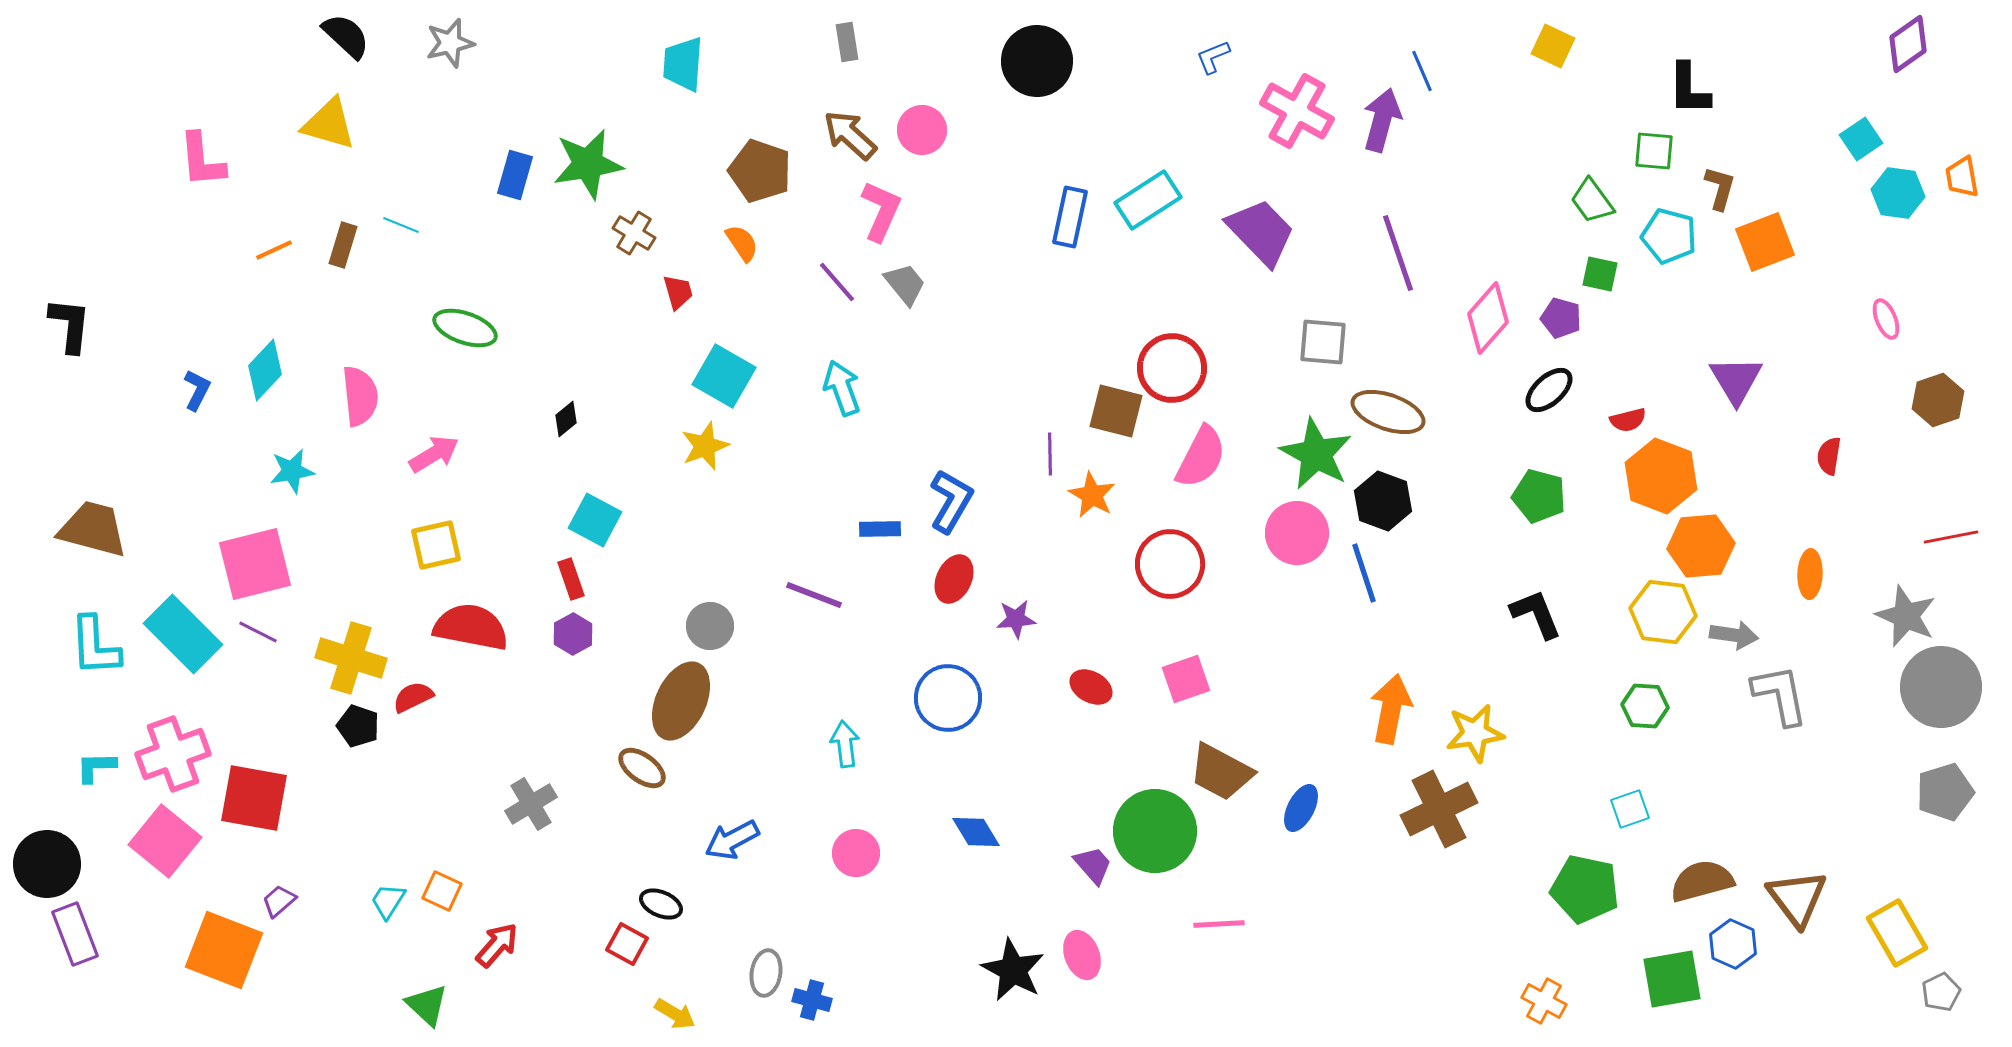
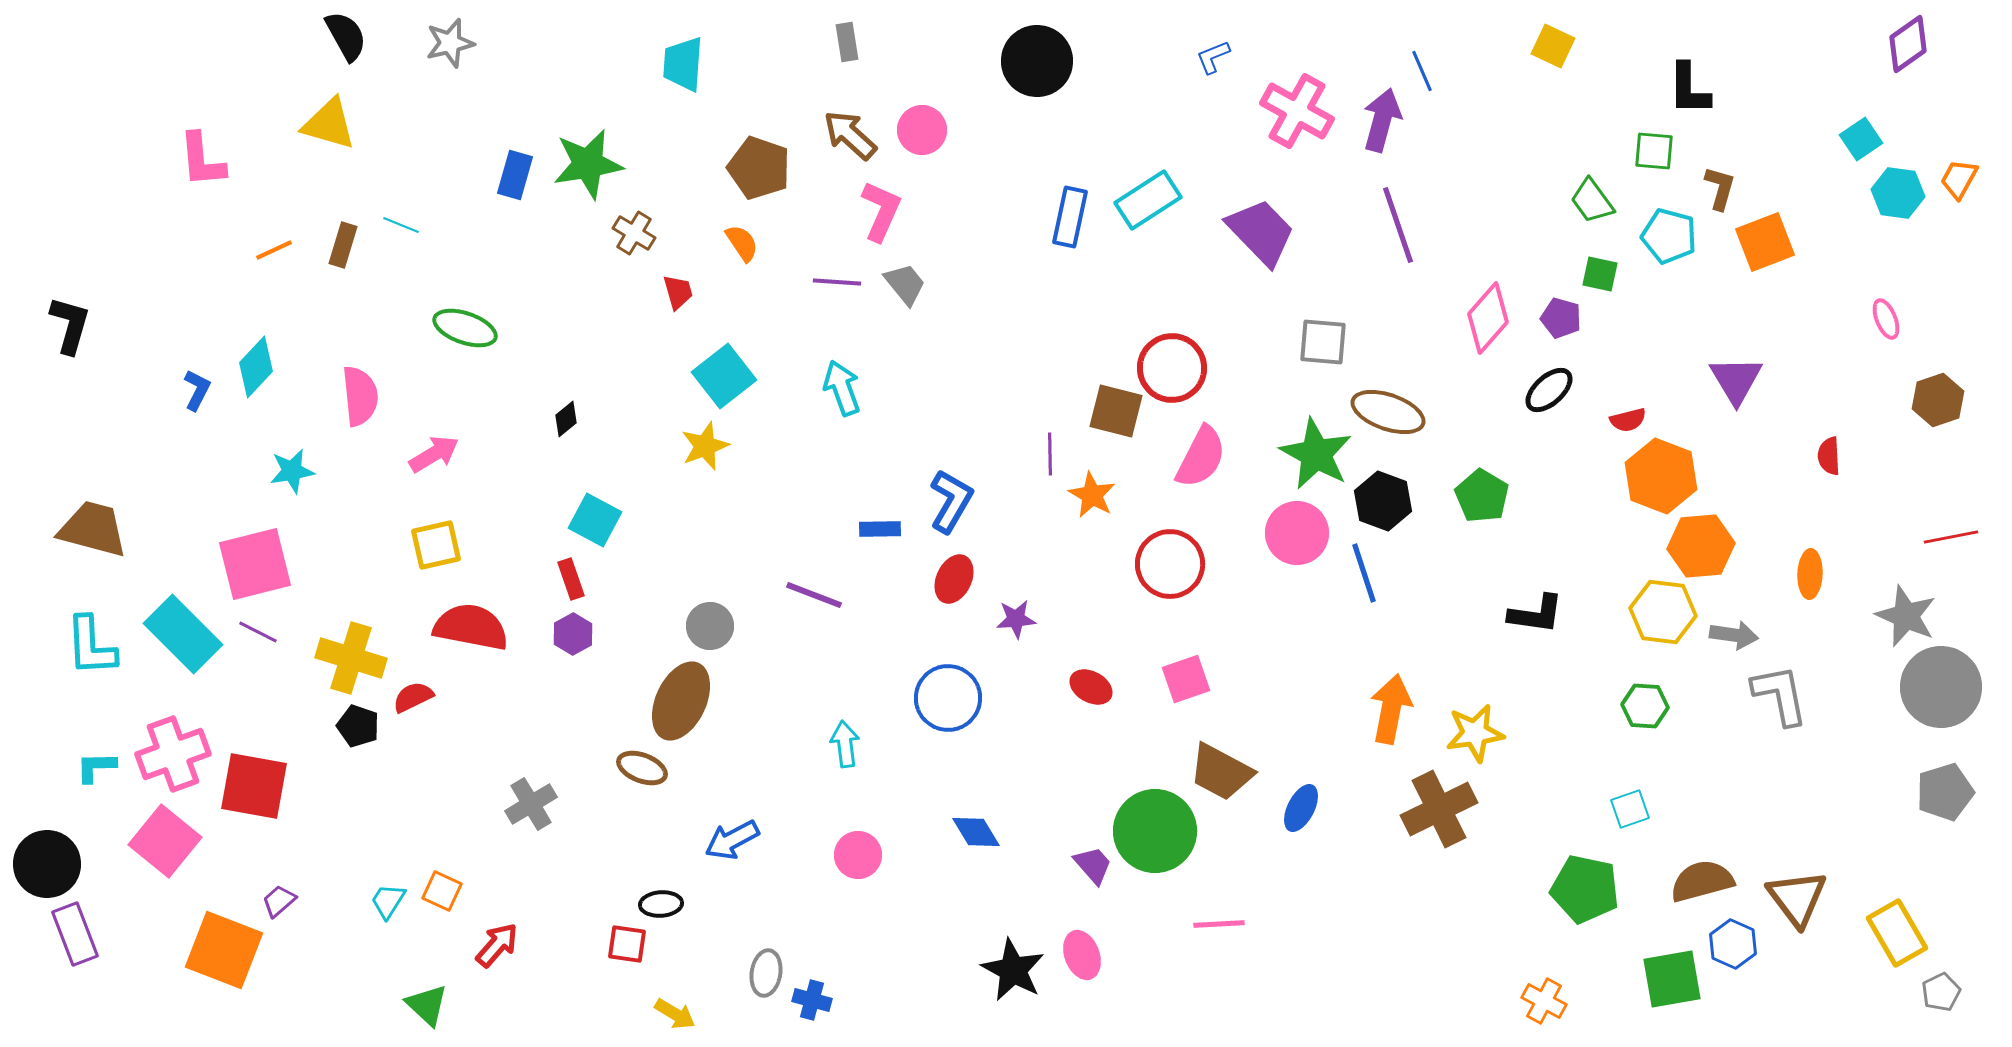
black semicircle at (346, 36): rotated 18 degrees clockwise
brown pentagon at (760, 171): moved 1 px left, 3 px up
orange trapezoid at (1962, 177): moved 3 px left, 2 px down; rotated 39 degrees clockwise
purple line at (1398, 253): moved 28 px up
purple line at (837, 282): rotated 45 degrees counterclockwise
black L-shape at (70, 325): rotated 10 degrees clockwise
cyan diamond at (265, 370): moved 9 px left, 3 px up
cyan square at (724, 376): rotated 22 degrees clockwise
red semicircle at (1829, 456): rotated 12 degrees counterclockwise
green pentagon at (1539, 496): moved 57 px left; rotated 16 degrees clockwise
black L-shape at (1536, 614): rotated 120 degrees clockwise
cyan L-shape at (95, 646): moved 4 px left
brown ellipse at (642, 768): rotated 15 degrees counterclockwise
red square at (254, 798): moved 12 px up
pink circle at (856, 853): moved 2 px right, 2 px down
black ellipse at (661, 904): rotated 27 degrees counterclockwise
red square at (627, 944): rotated 21 degrees counterclockwise
